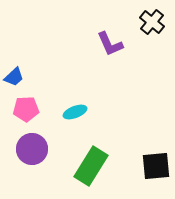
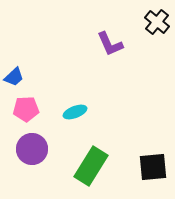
black cross: moved 5 px right
black square: moved 3 px left, 1 px down
